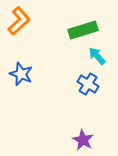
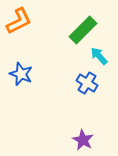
orange L-shape: rotated 16 degrees clockwise
green rectangle: rotated 28 degrees counterclockwise
cyan arrow: moved 2 px right
blue cross: moved 1 px left, 1 px up
